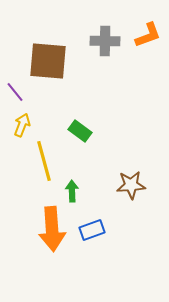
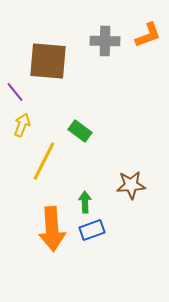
yellow line: rotated 42 degrees clockwise
green arrow: moved 13 px right, 11 px down
